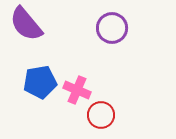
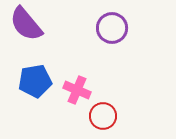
blue pentagon: moved 5 px left, 1 px up
red circle: moved 2 px right, 1 px down
